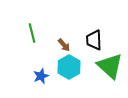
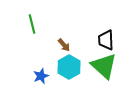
green line: moved 9 px up
black trapezoid: moved 12 px right
green triangle: moved 6 px left
